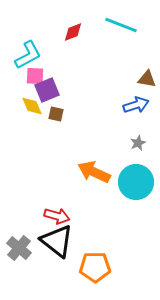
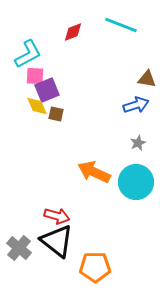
cyan L-shape: moved 1 px up
yellow diamond: moved 5 px right
